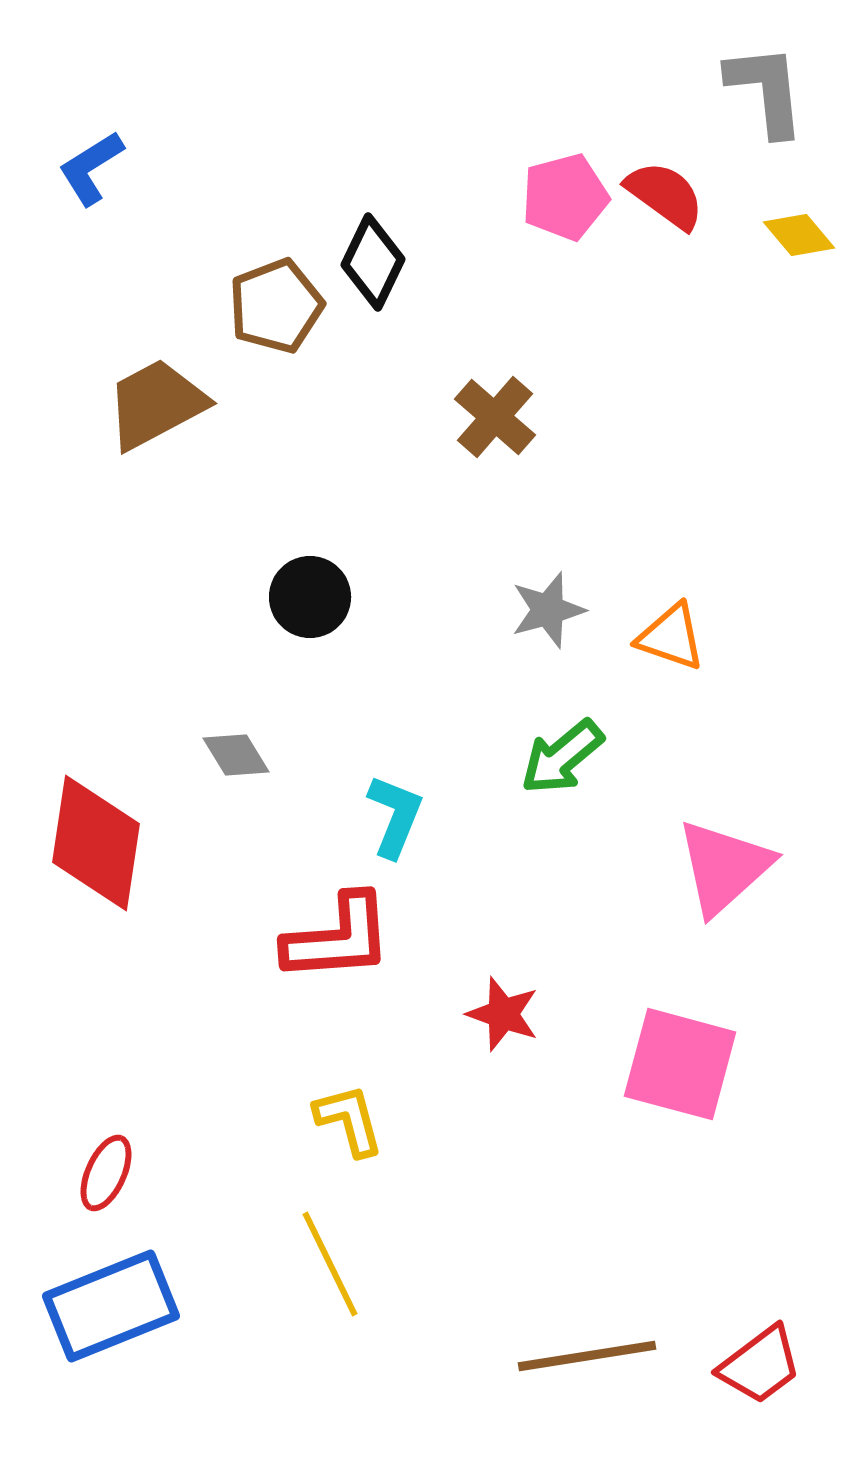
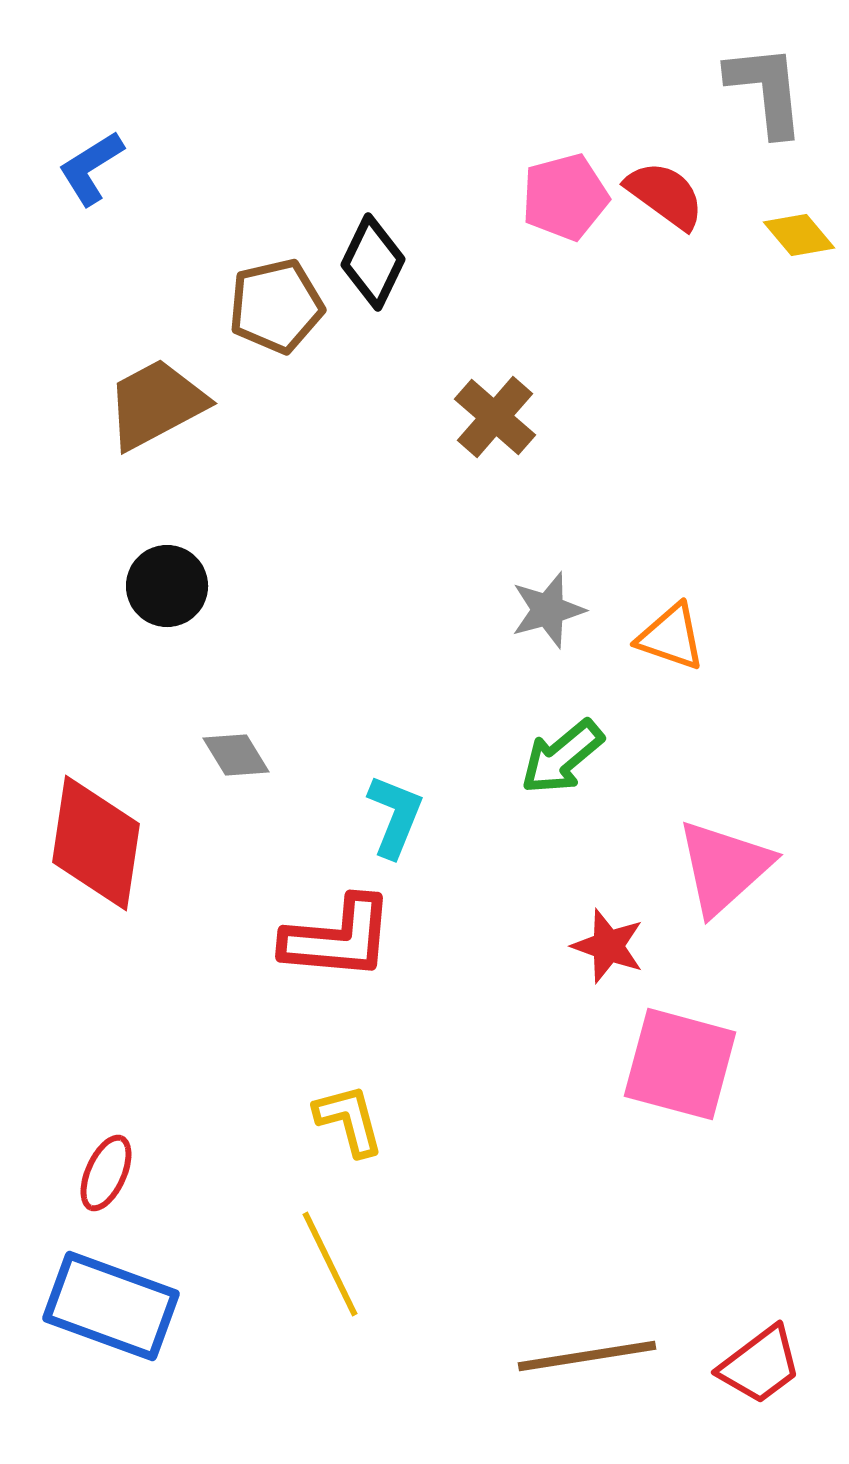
brown pentagon: rotated 8 degrees clockwise
black circle: moved 143 px left, 11 px up
red L-shape: rotated 9 degrees clockwise
red star: moved 105 px right, 68 px up
blue rectangle: rotated 42 degrees clockwise
